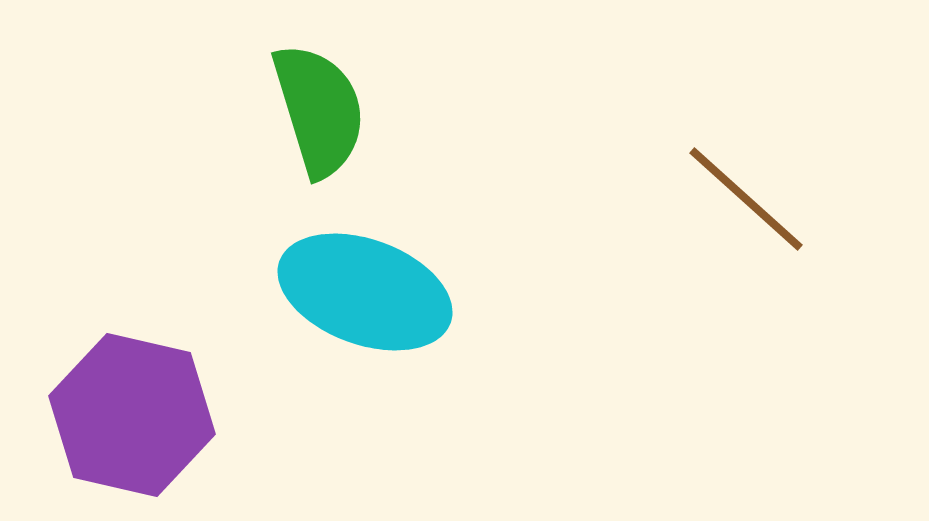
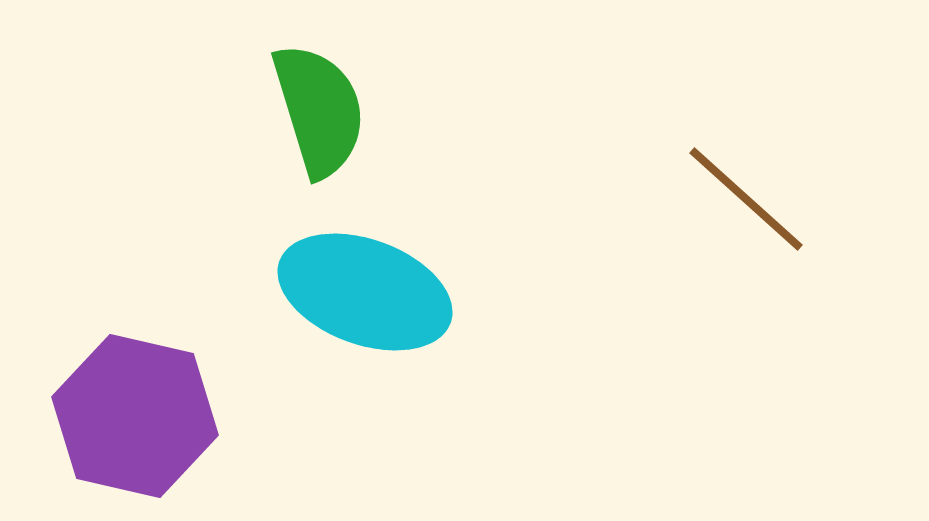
purple hexagon: moved 3 px right, 1 px down
